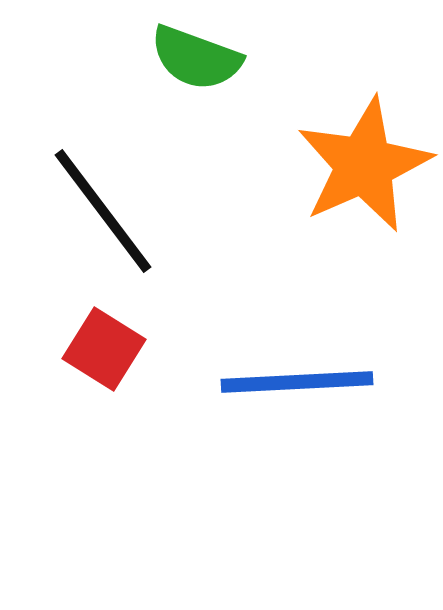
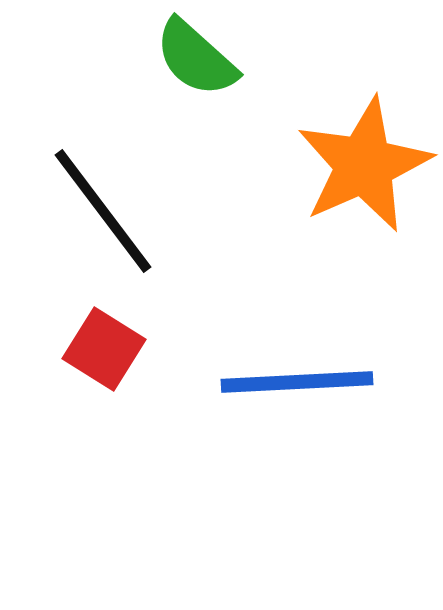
green semicircle: rotated 22 degrees clockwise
